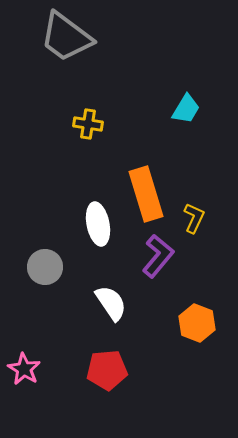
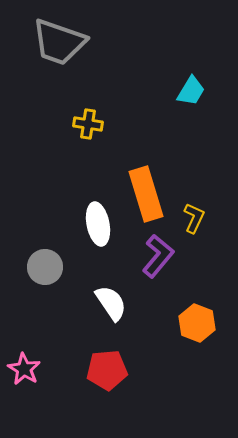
gray trapezoid: moved 7 px left, 5 px down; rotated 18 degrees counterclockwise
cyan trapezoid: moved 5 px right, 18 px up
